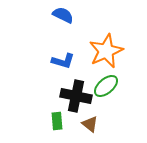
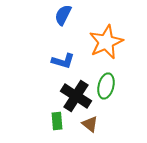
blue semicircle: rotated 90 degrees counterclockwise
orange star: moved 9 px up
green ellipse: rotated 35 degrees counterclockwise
black cross: rotated 20 degrees clockwise
